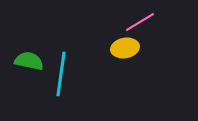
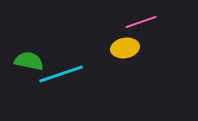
pink line: moved 1 px right; rotated 12 degrees clockwise
cyan line: rotated 63 degrees clockwise
